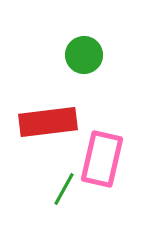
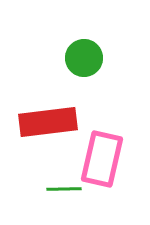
green circle: moved 3 px down
green line: rotated 60 degrees clockwise
